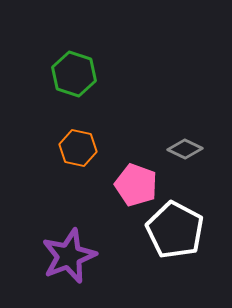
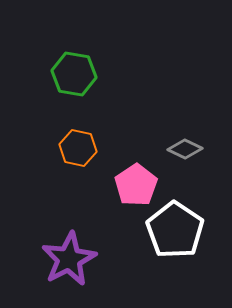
green hexagon: rotated 9 degrees counterclockwise
pink pentagon: rotated 18 degrees clockwise
white pentagon: rotated 6 degrees clockwise
purple star: moved 3 px down; rotated 6 degrees counterclockwise
